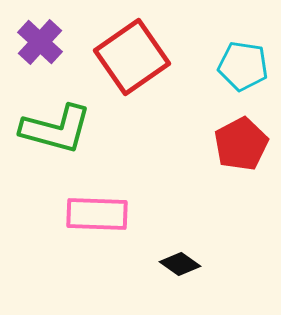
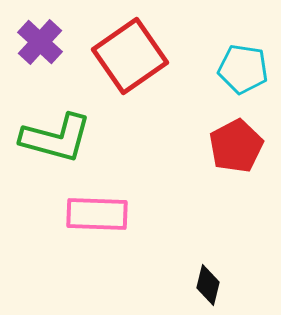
red square: moved 2 px left, 1 px up
cyan pentagon: moved 3 px down
green L-shape: moved 9 px down
red pentagon: moved 5 px left, 2 px down
black diamond: moved 28 px right, 21 px down; rotated 69 degrees clockwise
